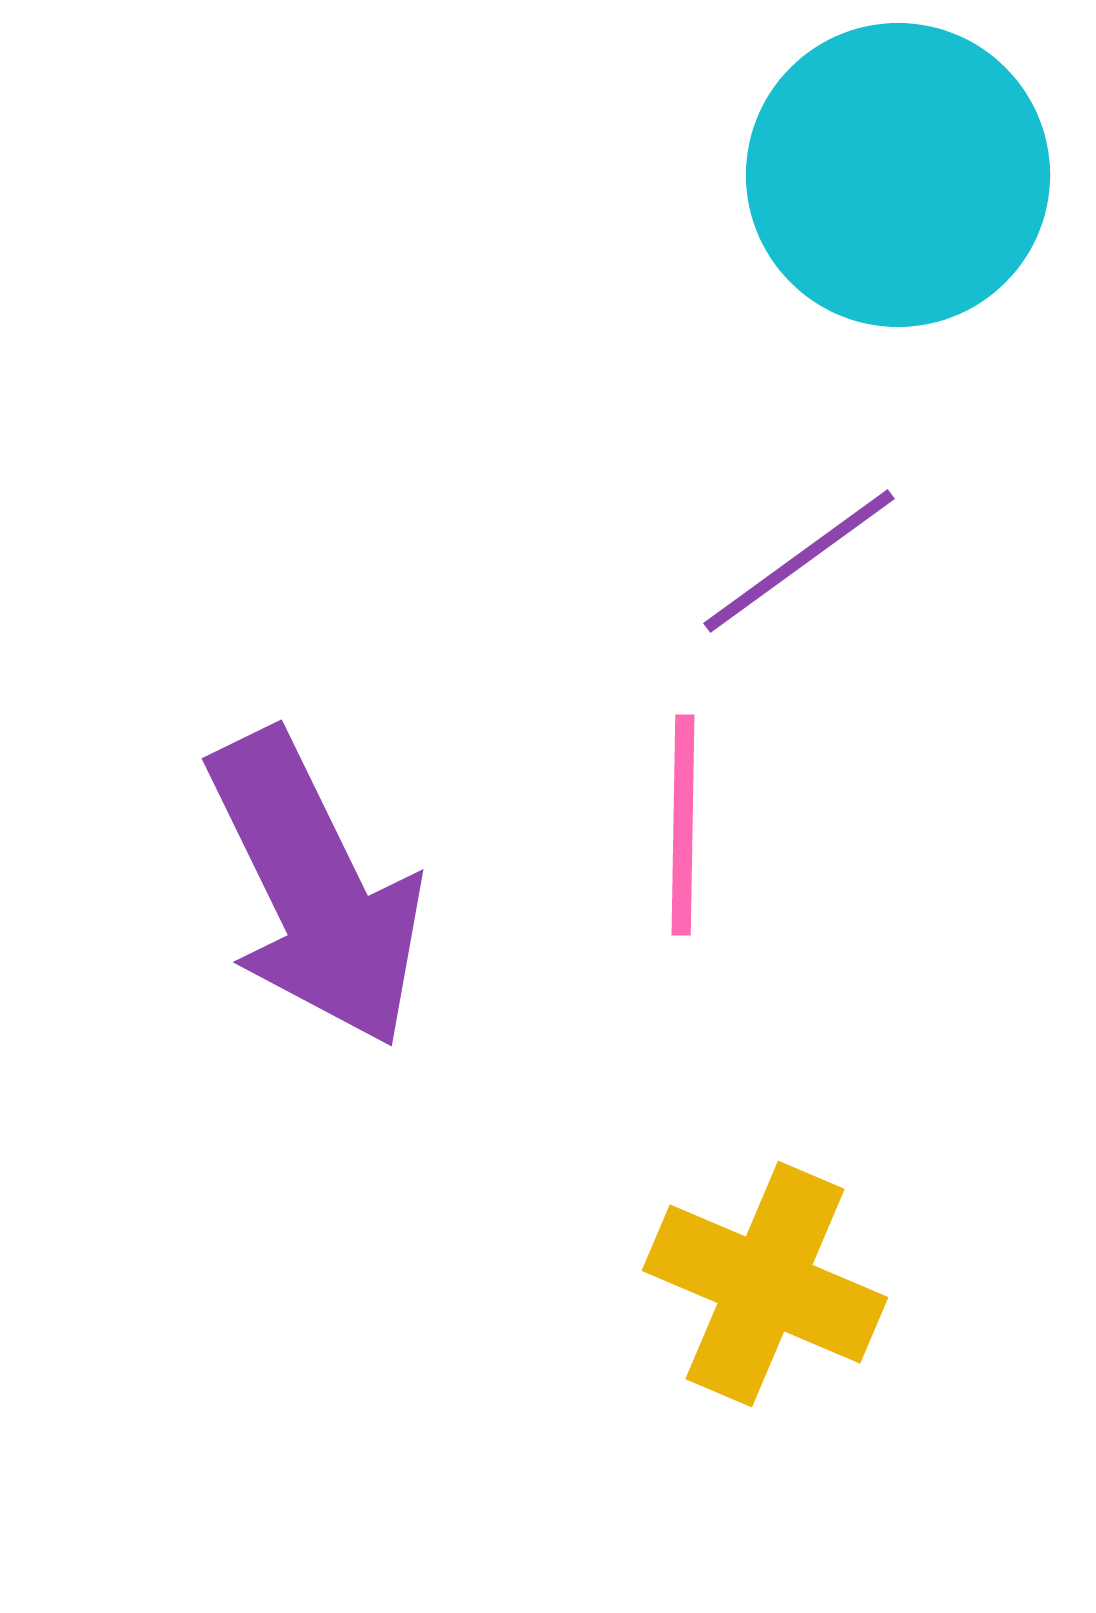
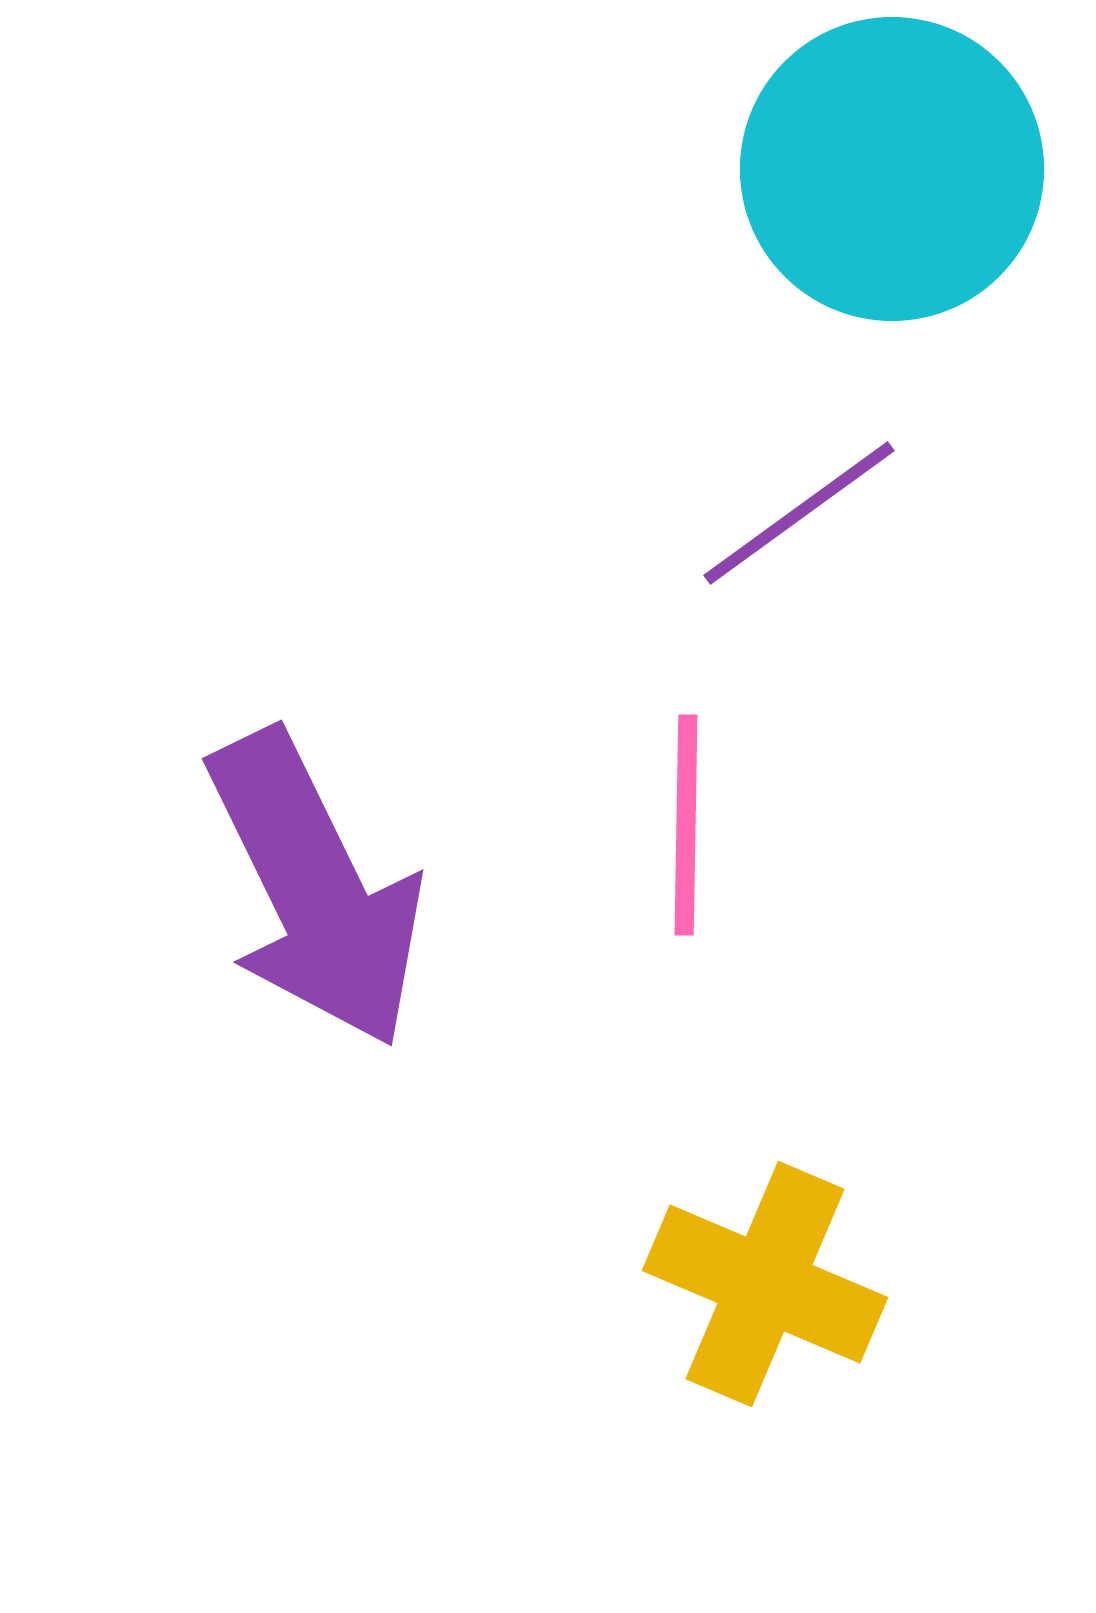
cyan circle: moved 6 px left, 6 px up
purple line: moved 48 px up
pink line: moved 3 px right
